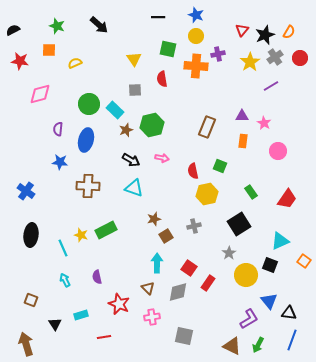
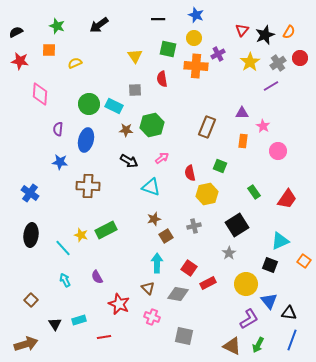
black line at (158, 17): moved 2 px down
black arrow at (99, 25): rotated 102 degrees clockwise
black semicircle at (13, 30): moved 3 px right, 2 px down
yellow circle at (196, 36): moved 2 px left, 2 px down
purple cross at (218, 54): rotated 16 degrees counterclockwise
gray cross at (275, 57): moved 3 px right, 6 px down
yellow triangle at (134, 59): moved 1 px right, 3 px up
pink diamond at (40, 94): rotated 70 degrees counterclockwise
cyan rectangle at (115, 110): moved 1 px left, 4 px up; rotated 18 degrees counterclockwise
purple triangle at (242, 116): moved 3 px up
pink star at (264, 123): moved 1 px left, 3 px down
brown star at (126, 130): rotated 24 degrees clockwise
pink arrow at (162, 158): rotated 48 degrees counterclockwise
black arrow at (131, 160): moved 2 px left, 1 px down
red semicircle at (193, 171): moved 3 px left, 2 px down
cyan triangle at (134, 188): moved 17 px right, 1 px up
blue cross at (26, 191): moved 4 px right, 2 px down
green rectangle at (251, 192): moved 3 px right
black square at (239, 224): moved 2 px left, 1 px down
cyan line at (63, 248): rotated 18 degrees counterclockwise
yellow circle at (246, 275): moved 9 px down
purple semicircle at (97, 277): rotated 16 degrees counterclockwise
red rectangle at (208, 283): rotated 28 degrees clockwise
gray diamond at (178, 292): moved 2 px down; rotated 25 degrees clockwise
brown square at (31, 300): rotated 24 degrees clockwise
cyan rectangle at (81, 315): moved 2 px left, 5 px down
pink cross at (152, 317): rotated 28 degrees clockwise
brown arrow at (26, 344): rotated 90 degrees clockwise
